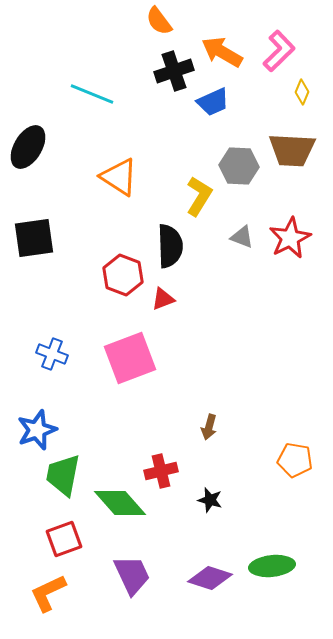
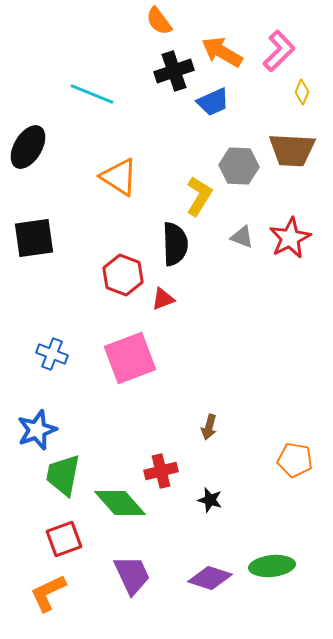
black semicircle: moved 5 px right, 2 px up
